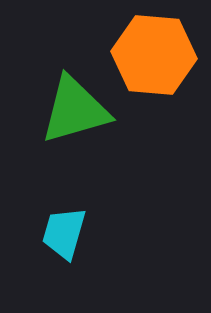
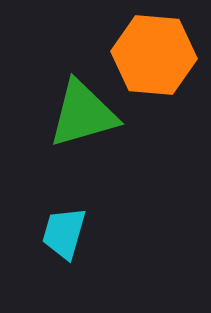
green triangle: moved 8 px right, 4 px down
